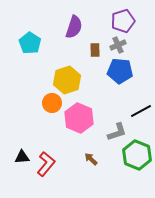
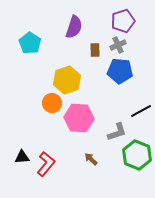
pink hexagon: rotated 20 degrees counterclockwise
